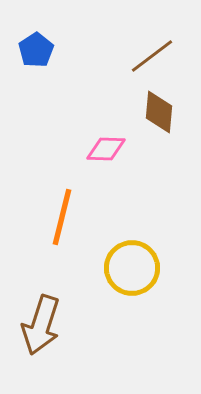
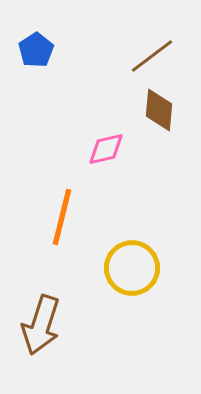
brown diamond: moved 2 px up
pink diamond: rotated 15 degrees counterclockwise
